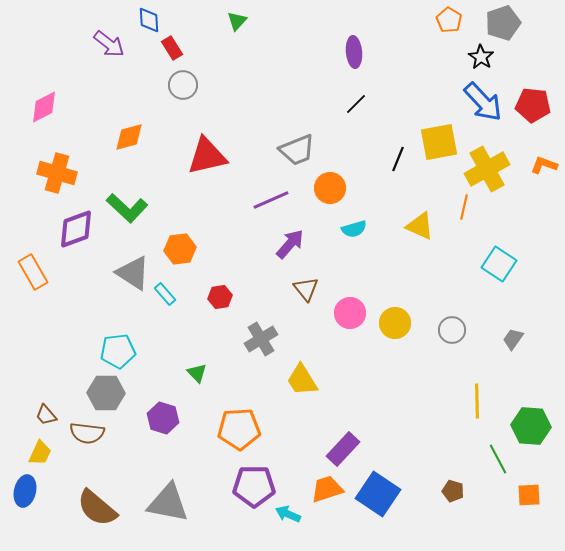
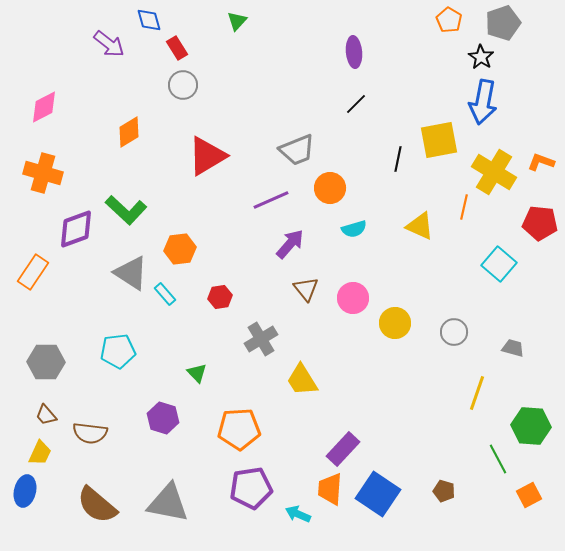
blue diamond at (149, 20): rotated 12 degrees counterclockwise
red rectangle at (172, 48): moved 5 px right
blue arrow at (483, 102): rotated 54 degrees clockwise
red pentagon at (533, 105): moved 7 px right, 118 px down
orange diamond at (129, 137): moved 5 px up; rotated 16 degrees counterclockwise
yellow square at (439, 142): moved 2 px up
red triangle at (207, 156): rotated 18 degrees counterclockwise
black line at (398, 159): rotated 10 degrees counterclockwise
orange L-shape at (544, 165): moved 3 px left, 3 px up
yellow cross at (487, 169): moved 7 px right, 3 px down; rotated 30 degrees counterclockwise
orange cross at (57, 173): moved 14 px left
green L-shape at (127, 208): moved 1 px left, 2 px down
cyan square at (499, 264): rotated 8 degrees clockwise
orange rectangle at (33, 272): rotated 64 degrees clockwise
gray triangle at (133, 273): moved 2 px left
pink circle at (350, 313): moved 3 px right, 15 px up
gray circle at (452, 330): moved 2 px right, 2 px down
gray trapezoid at (513, 339): moved 9 px down; rotated 70 degrees clockwise
gray hexagon at (106, 393): moved 60 px left, 31 px up
yellow line at (477, 401): moved 8 px up; rotated 20 degrees clockwise
brown semicircle at (87, 433): moved 3 px right
purple pentagon at (254, 486): moved 3 px left, 2 px down; rotated 9 degrees counterclockwise
orange trapezoid at (327, 489): moved 3 px right; rotated 68 degrees counterclockwise
brown pentagon at (453, 491): moved 9 px left
orange square at (529, 495): rotated 25 degrees counterclockwise
brown semicircle at (97, 508): moved 3 px up
cyan arrow at (288, 514): moved 10 px right
